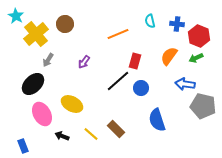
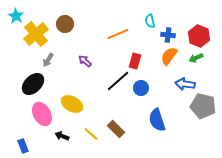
blue cross: moved 9 px left, 11 px down
purple arrow: moved 1 px right, 1 px up; rotated 96 degrees clockwise
